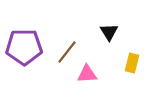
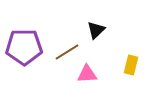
black triangle: moved 13 px left, 2 px up; rotated 18 degrees clockwise
brown line: rotated 20 degrees clockwise
yellow rectangle: moved 1 px left, 2 px down
